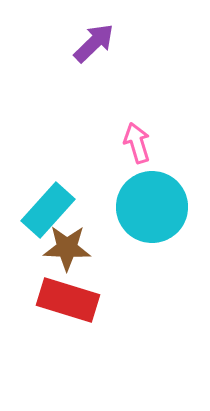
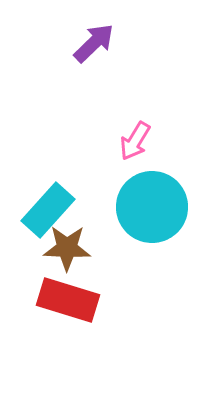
pink arrow: moved 2 px left, 2 px up; rotated 132 degrees counterclockwise
